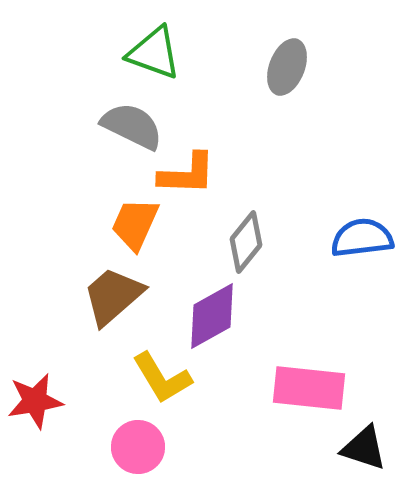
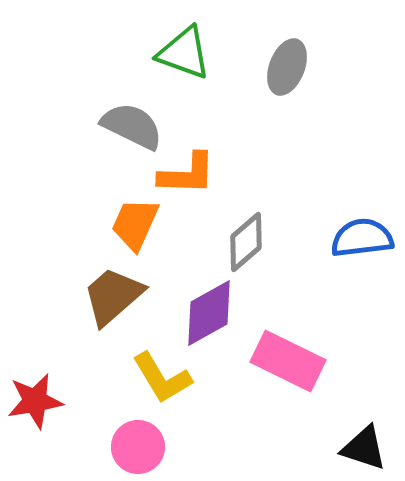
green triangle: moved 30 px right
gray diamond: rotated 10 degrees clockwise
purple diamond: moved 3 px left, 3 px up
pink rectangle: moved 21 px left, 27 px up; rotated 20 degrees clockwise
